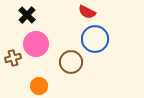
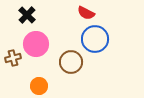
red semicircle: moved 1 px left, 1 px down
